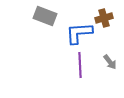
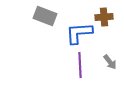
brown cross: moved 1 px up; rotated 12 degrees clockwise
